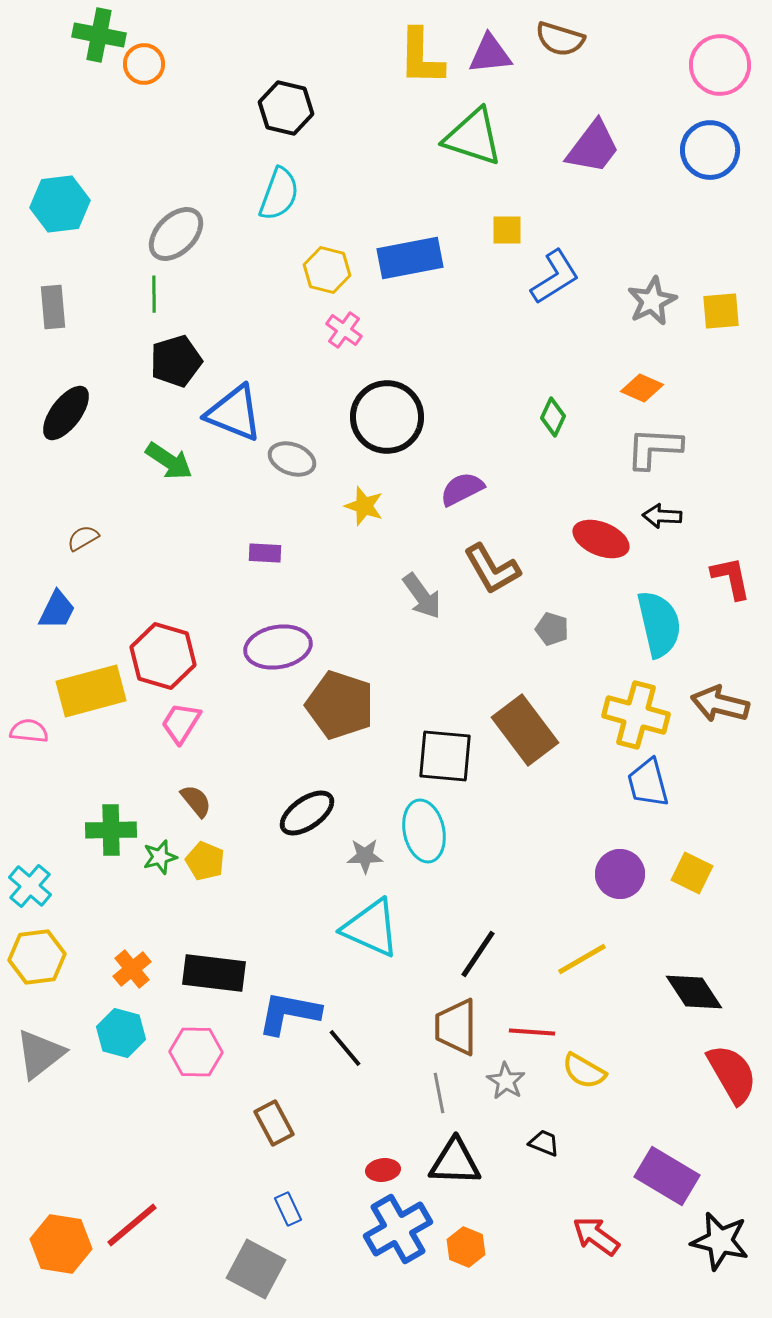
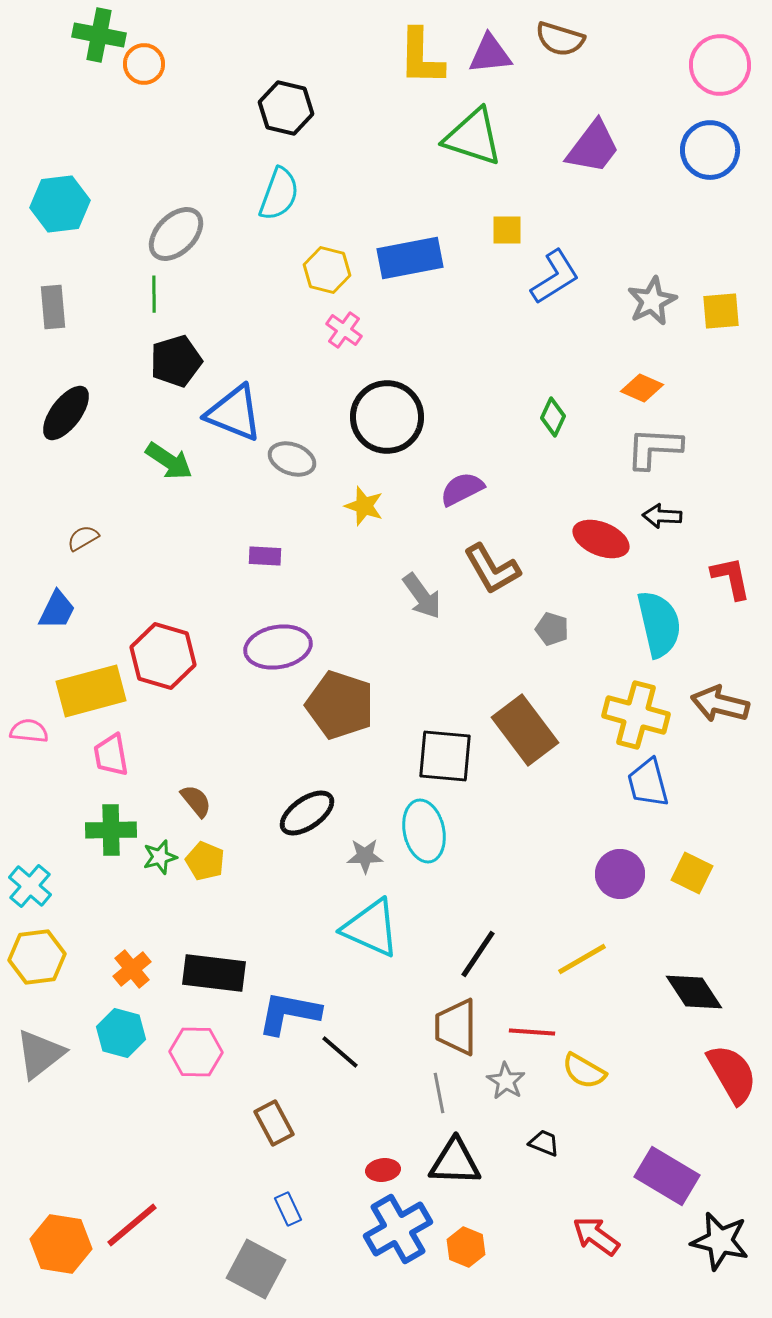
purple rectangle at (265, 553): moved 3 px down
pink trapezoid at (181, 723): moved 70 px left, 32 px down; rotated 42 degrees counterclockwise
black line at (345, 1048): moved 5 px left, 4 px down; rotated 9 degrees counterclockwise
